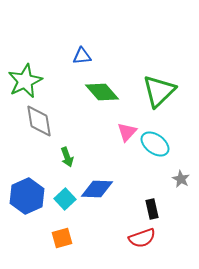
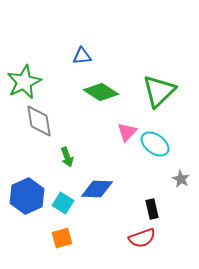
green star: moved 1 px left, 1 px down
green diamond: moved 1 px left; rotated 16 degrees counterclockwise
cyan square: moved 2 px left, 4 px down; rotated 15 degrees counterclockwise
